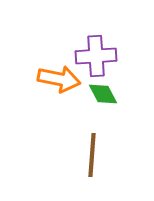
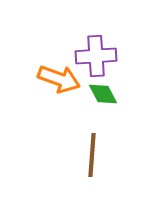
orange arrow: rotated 9 degrees clockwise
